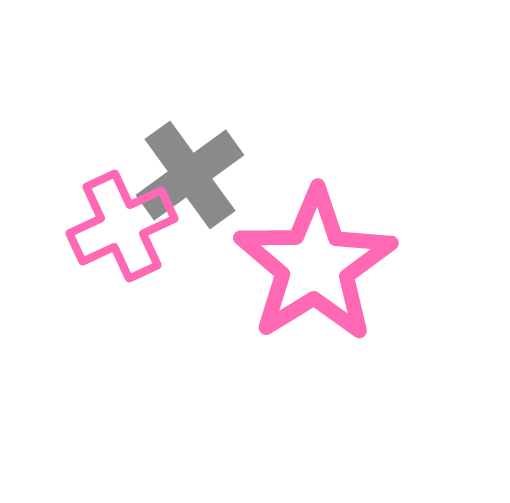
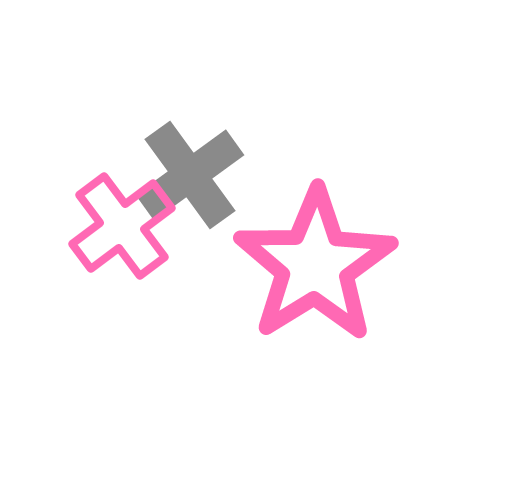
pink cross: rotated 12 degrees counterclockwise
